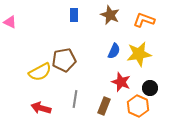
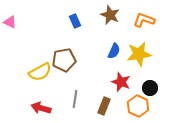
blue rectangle: moved 1 px right, 6 px down; rotated 24 degrees counterclockwise
